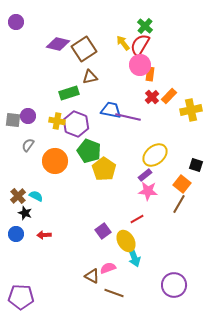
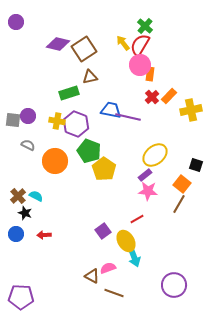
gray semicircle at (28, 145): rotated 80 degrees clockwise
